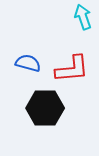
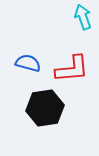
black hexagon: rotated 9 degrees counterclockwise
